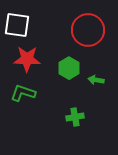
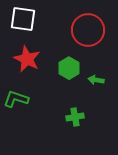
white square: moved 6 px right, 6 px up
red star: rotated 24 degrees clockwise
green L-shape: moved 7 px left, 6 px down
